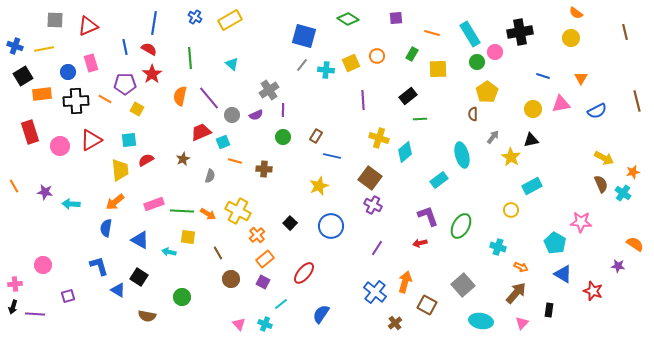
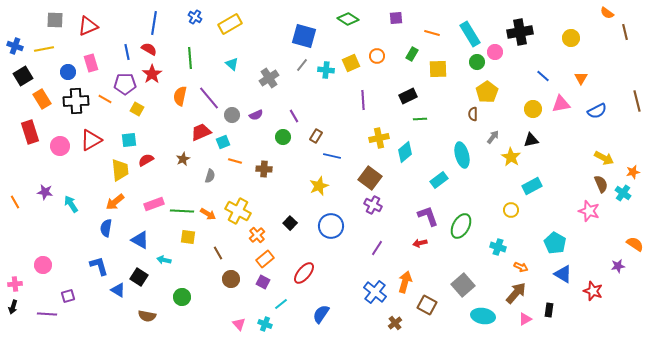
orange semicircle at (576, 13): moved 31 px right
yellow rectangle at (230, 20): moved 4 px down
blue line at (125, 47): moved 2 px right, 5 px down
blue line at (543, 76): rotated 24 degrees clockwise
gray cross at (269, 90): moved 12 px up
orange rectangle at (42, 94): moved 5 px down; rotated 66 degrees clockwise
black rectangle at (408, 96): rotated 12 degrees clockwise
purple line at (283, 110): moved 11 px right, 6 px down; rotated 32 degrees counterclockwise
yellow cross at (379, 138): rotated 30 degrees counterclockwise
orange line at (14, 186): moved 1 px right, 16 px down
cyan arrow at (71, 204): rotated 54 degrees clockwise
pink star at (581, 222): moved 8 px right, 11 px up; rotated 15 degrees clockwise
cyan arrow at (169, 252): moved 5 px left, 8 px down
purple star at (618, 266): rotated 16 degrees counterclockwise
purple line at (35, 314): moved 12 px right
cyan ellipse at (481, 321): moved 2 px right, 5 px up
pink triangle at (522, 323): moved 3 px right, 4 px up; rotated 16 degrees clockwise
